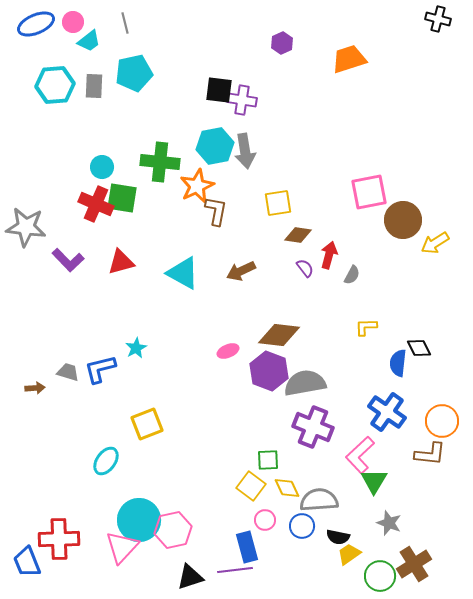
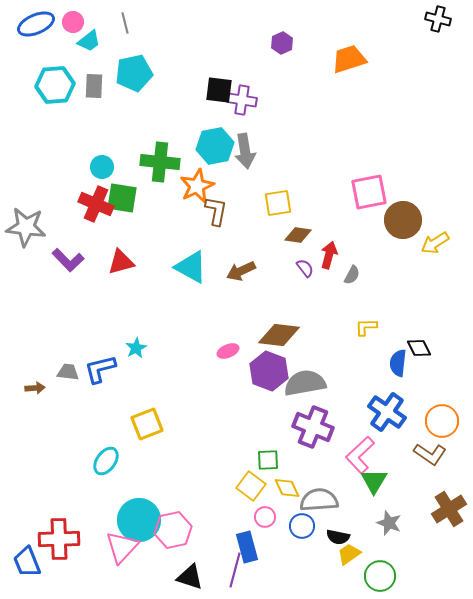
cyan triangle at (183, 273): moved 8 px right, 6 px up
gray trapezoid at (68, 372): rotated 10 degrees counterclockwise
brown L-shape at (430, 454): rotated 28 degrees clockwise
pink circle at (265, 520): moved 3 px up
brown cross at (414, 564): moved 35 px right, 55 px up
purple line at (235, 570): rotated 68 degrees counterclockwise
black triangle at (190, 577): rotated 36 degrees clockwise
